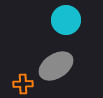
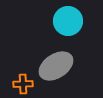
cyan circle: moved 2 px right, 1 px down
